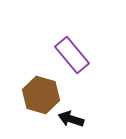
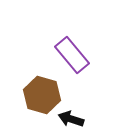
brown hexagon: moved 1 px right
